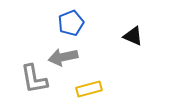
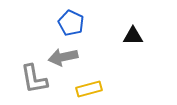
blue pentagon: rotated 25 degrees counterclockwise
black triangle: rotated 25 degrees counterclockwise
